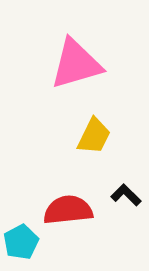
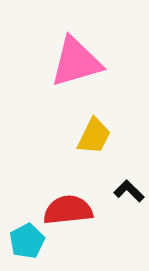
pink triangle: moved 2 px up
black L-shape: moved 3 px right, 4 px up
cyan pentagon: moved 6 px right, 1 px up
